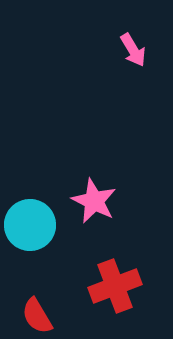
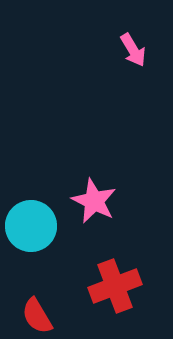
cyan circle: moved 1 px right, 1 px down
